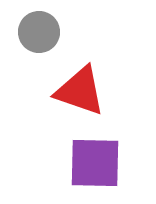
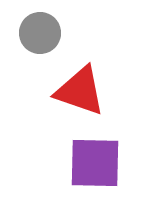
gray circle: moved 1 px right, 1 px down
